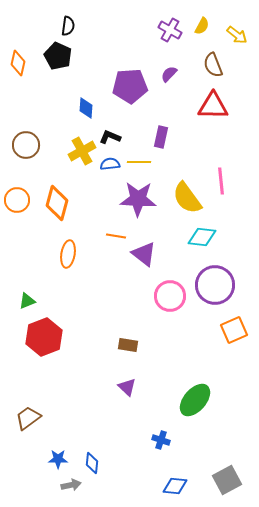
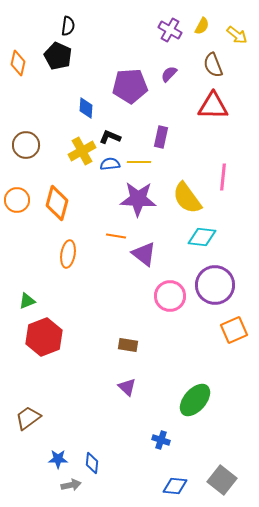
pink line at (221, 181): moved 2 px right, 4 px up; rotated 12 degrees clockwise
gray square at (227, 480): moved 5 px left; rotated 24 degrees counterclockwise
